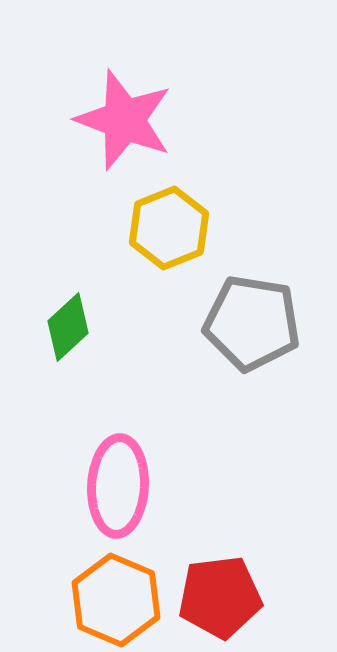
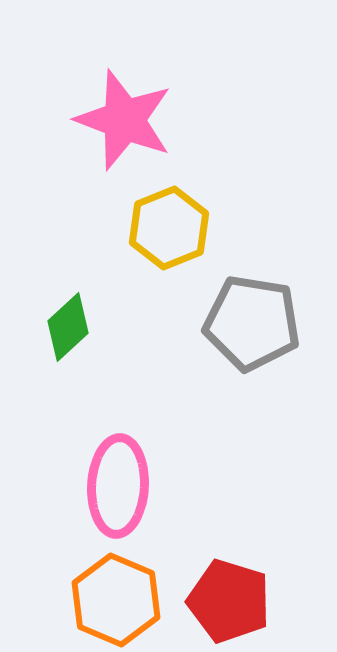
red pentagon: moved 9 px right, 4 px down; rotated 24 degrees clockwise
